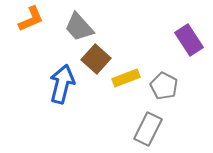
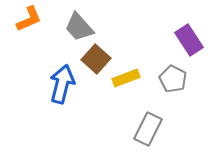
orange L-shape: moved 2 px left
gray pentagon: moved 9 px right, 7 px up
